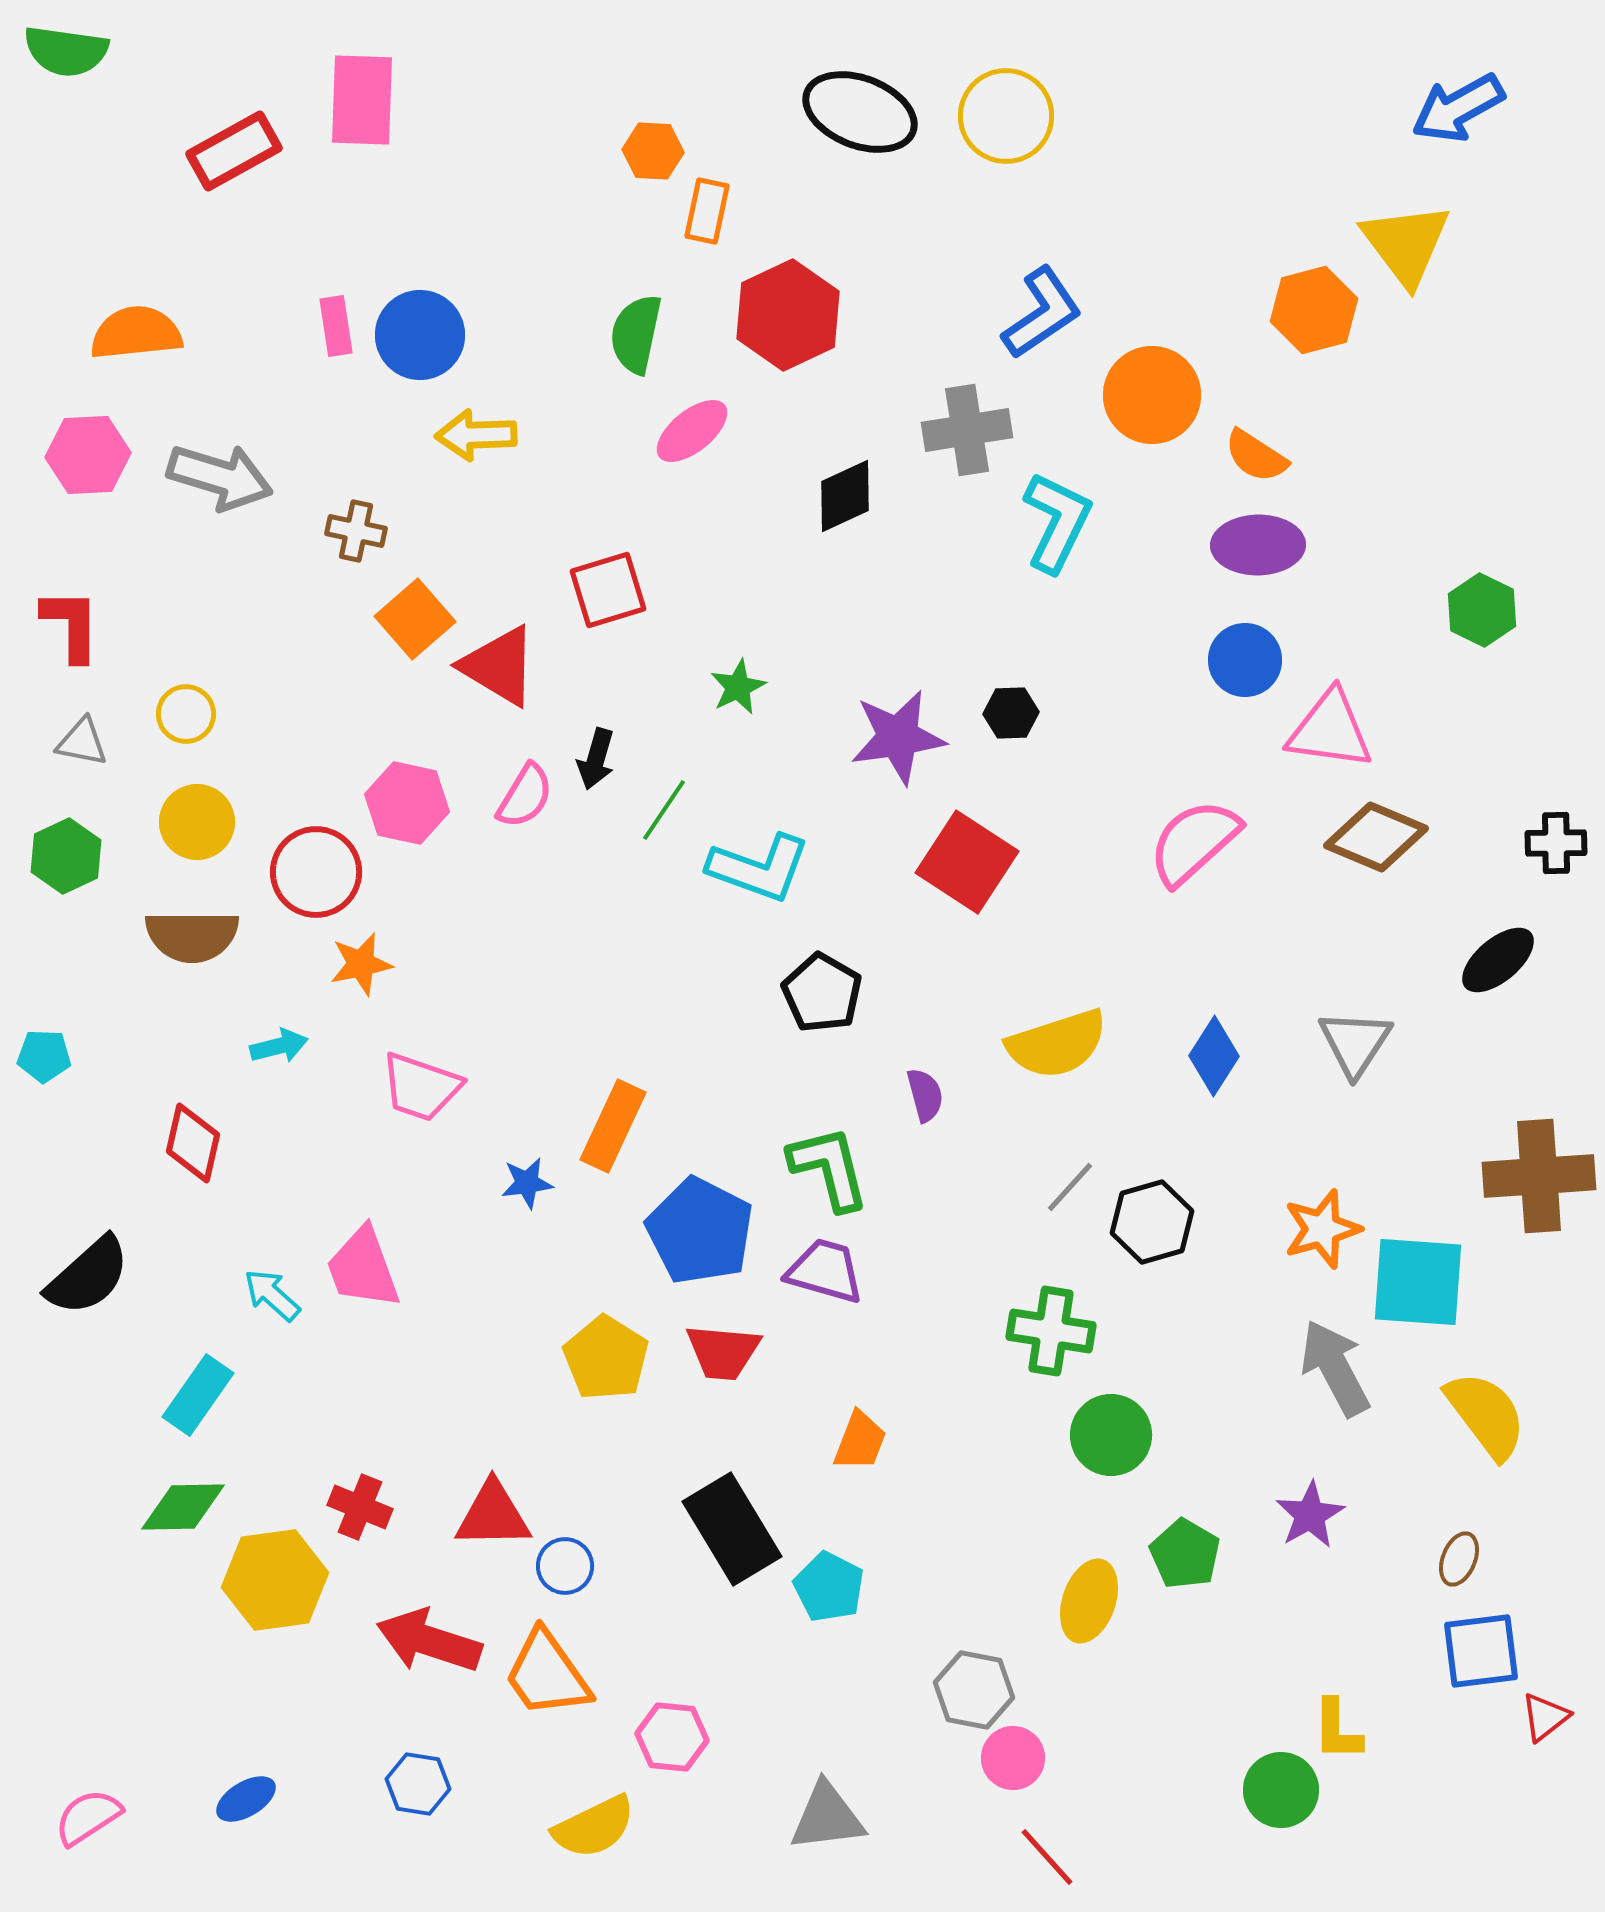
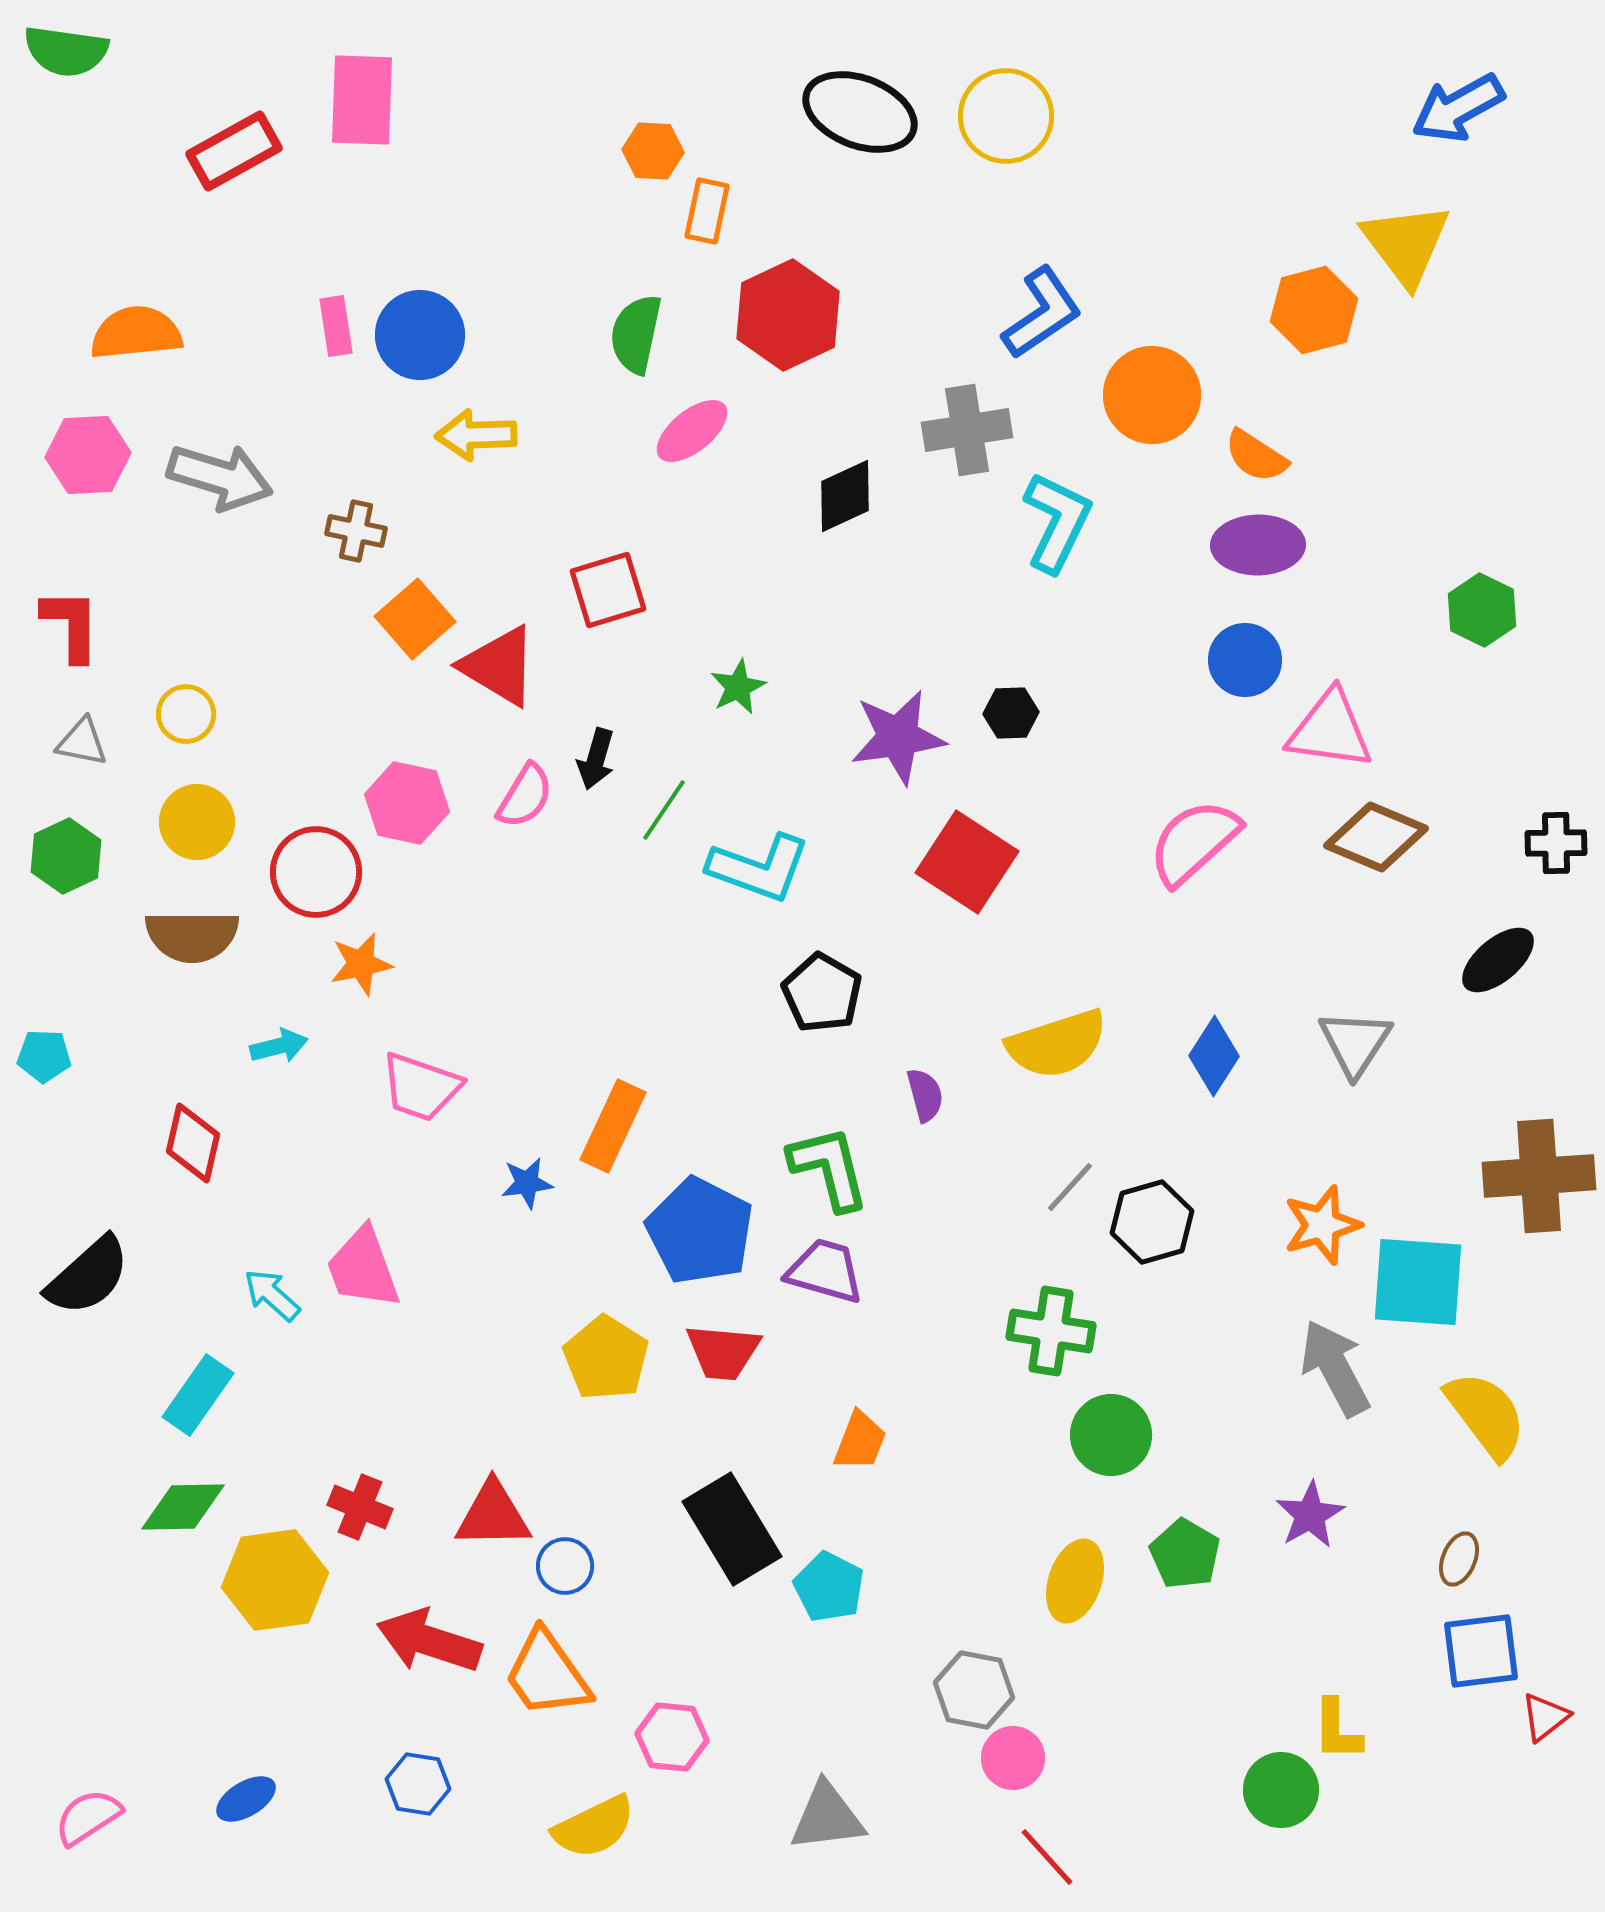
orange star at (1322, 1229): moved 4 px up
yellow ellipse at (1089, 1601): moved 14 px left, 20 px up
